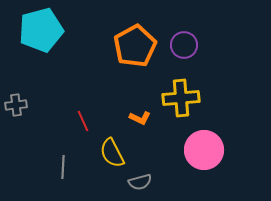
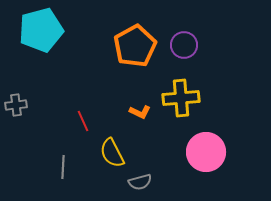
orange L-shape: moved 6 px up
pink circle: moved 2 px right, 2 px down
